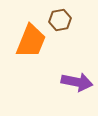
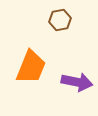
orange trapezoid: moved 26 px down
